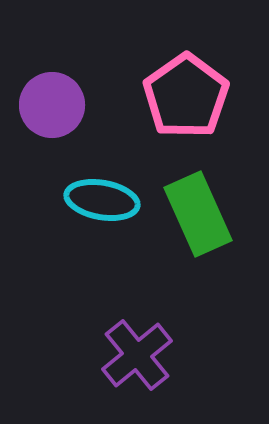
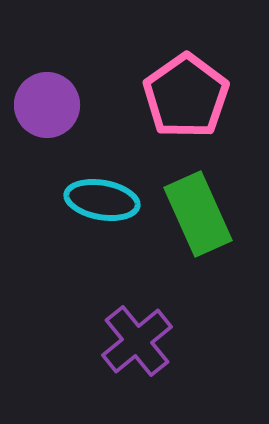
purple circle: moved 5 px left
purple cross: moved 14 px up
